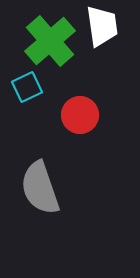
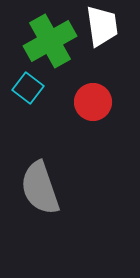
green cross: rotated 12 degrees clockwise
cyan square: moved 1 px right, 1 px down; rotated 28 degrees counterclockwise
red circle: moved 13 px right, 13 px up
